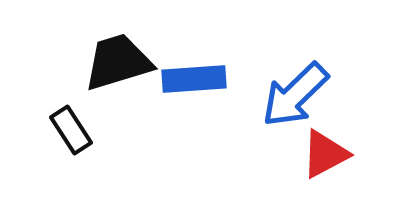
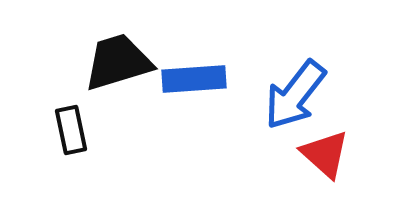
blue arrow: rotated 8 degrees counterclockwise
black rectangle: rotated 21 degrees clockwise
red triangle: rotated 50 degrees counterclockwise
